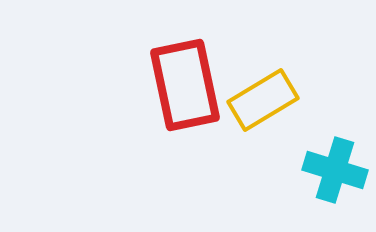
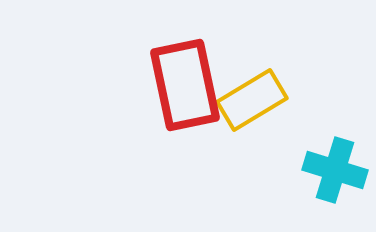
yellow rectangle: moved 11 px left
